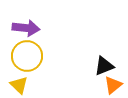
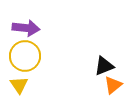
yellow circle: moved 2 px left
yellow triangle: rotated 12 degrees clockwise
